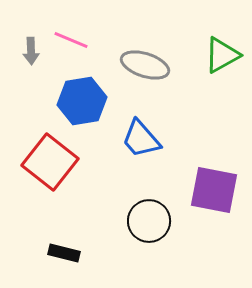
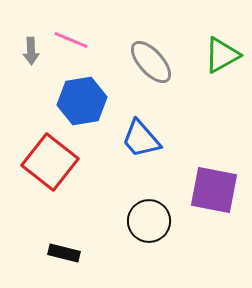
gray ellipse: moved 6 px right, 3 px up; rotated 30 degrees clockwise
